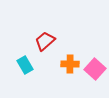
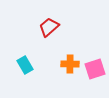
red trapezoid: moved 4 px right, 14 px up
pink square: rotated 30 degrees clockwise
